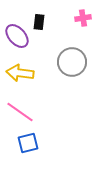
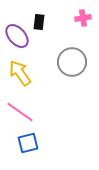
yellow arrow: rotated 48 degrees clockwise
